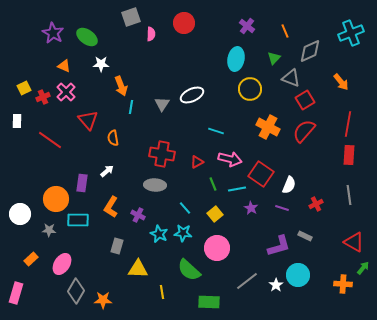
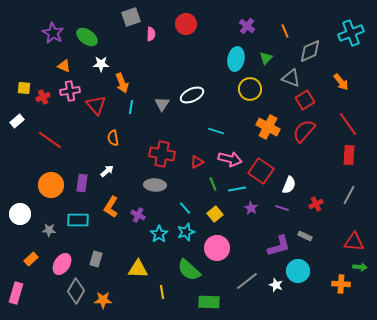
red circle at (184, 23): moved 2 px right, 1 px down
green triangle at (274, 58): moved 8 px left
orange arrow at (121, 86): moved 1 px right, 3 px up
yellow square at (24, 88): rotated 32 degrees clockwise
pink cross at (66, 92): moved 4 px right, 1 px up; rotated 36 degrees clockwise
red triangle at (88, 120): moved 8 px right, 15 px up
white rectangle at (17, 121): rotated 48 degrees clockwise
red line at (348, 124): rotated 45 degrees counterclockwise
red square at (261, 174): moved 3 px up
gray line at (349, 195): rotated 36 degrees clockwise
orange circle at (56, 199): moved 5 px left, 14 px up
cyan star at (183, 233): moved 3 px right, 1 px up; rotated 24 degrees counterclockwise
cyan star at (159, 234): rotated 12 degrees clockwise
red triangle at (354, 242): rotated 25 degrees counterclockwise
gray rectangle at (117, 246): moved 21 px left, 13 px down
green arrow at (363, 268): moved 3 px left, 1 px up; rotated 56 degrees clockwise
cyan circle at (298, 275): moved 4 px up
orange cross at (343, 284): moved 2 px left
white star at (276, 285): rotated 16 degrees counterclockwise
